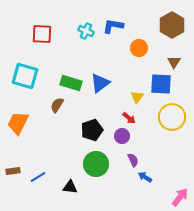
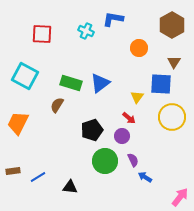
blue L-shape: moved 7 px up
cyan square: rotated 12 degrees clockwise
green circle: moved 9 px right, 3 px up
